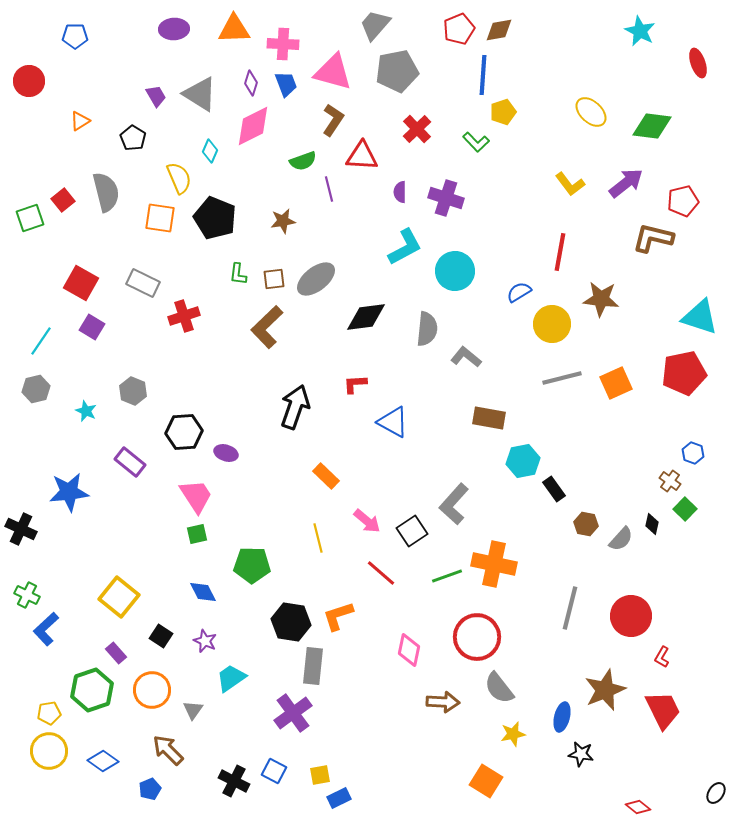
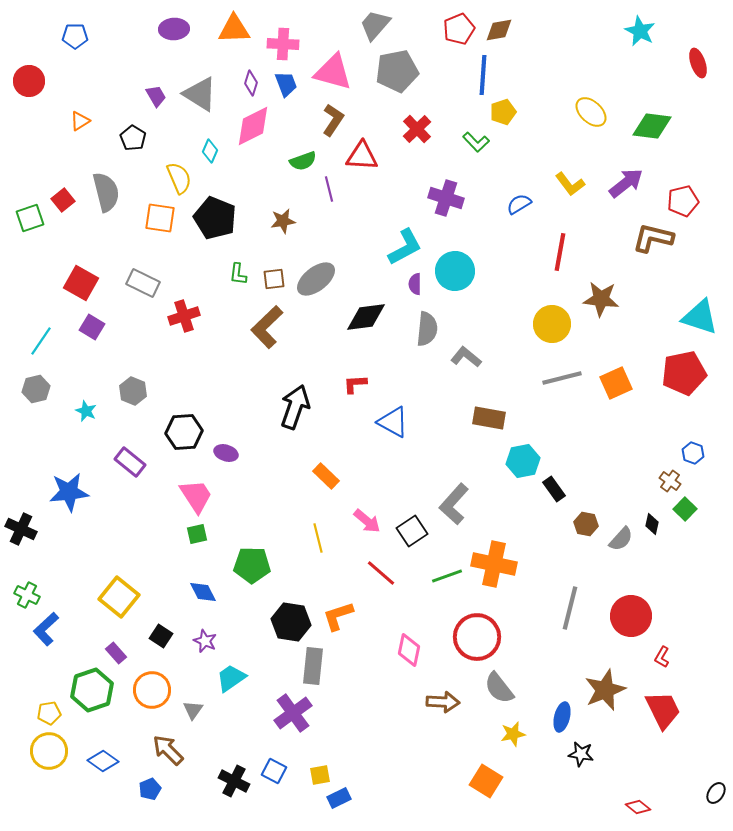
purple semicircle at (400, 192): moved 15 px right, 92 px down
blue semicircle at (519, 292): moved 88 px up
